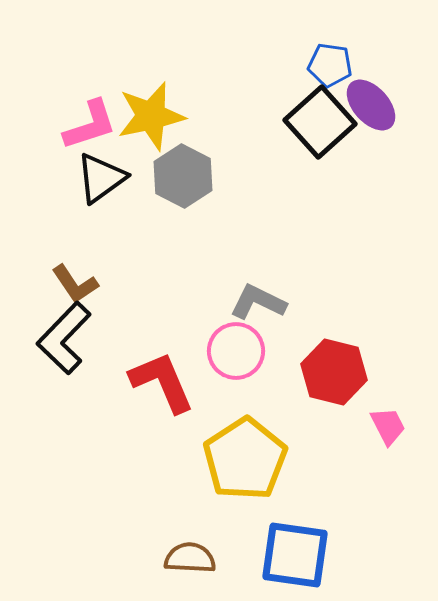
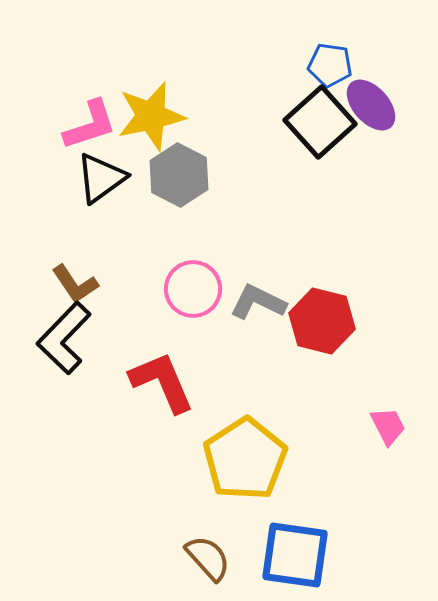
gray hexagon: moved 4 px left, 1 px up
pink circle: moved 43 px left, 62 px up
red hexagon: moved 12 px left, 51 px up
brown semicircle: moved 18 px right; rotated 45 degrees clockwise
